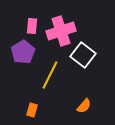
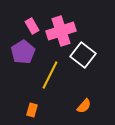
pink rectangle: rotated 35 degrees counterclockwise
